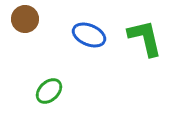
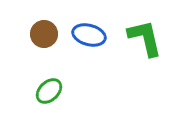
brown circle: moved 19 px right, 15 px down
blue ellipse: rotated 8 degrees counterclockwise
